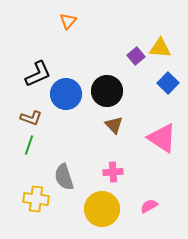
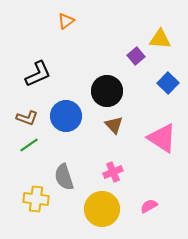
orange triangle: moved 2 px left; rotated 12 degrees clockwise
yellow triangle: moved 9 px up
blue circle: moved 22 px down
brown L-shape: moved 4 px left
green line: rotated 36 degrees clockwise
pink cross: rotated 18 degrees counterclockwise
